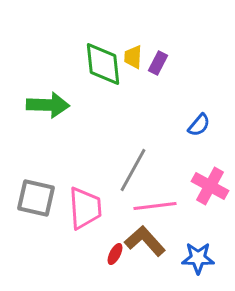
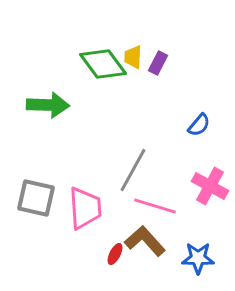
green diamond: rotated 30 degrees counterclockwise
pink line: rotated 24 degrees clockwise
